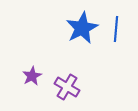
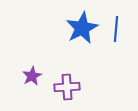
purple cross: rotated 35 degrees counterclockwise
